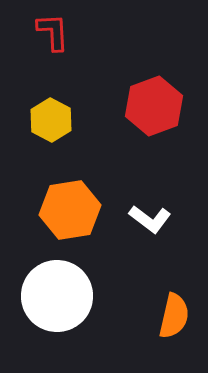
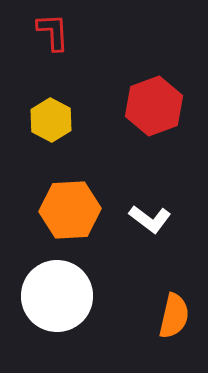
orange hexagon: rotated 6 degrees clockwise
